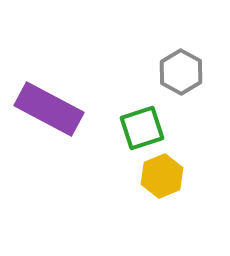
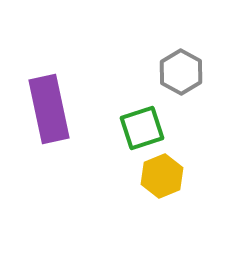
purple rectangle: rotated 50 degrees clockwise
